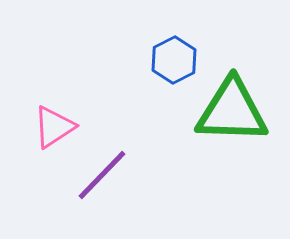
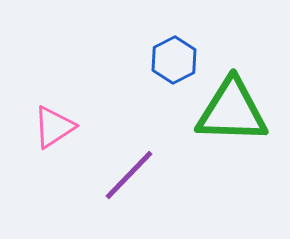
purple line: moved 27 px right
